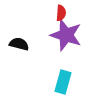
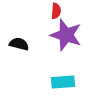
red semicircle: moved 5 px left, 2 px up
cyan rectangle: rotated 70 degrees clockwise
